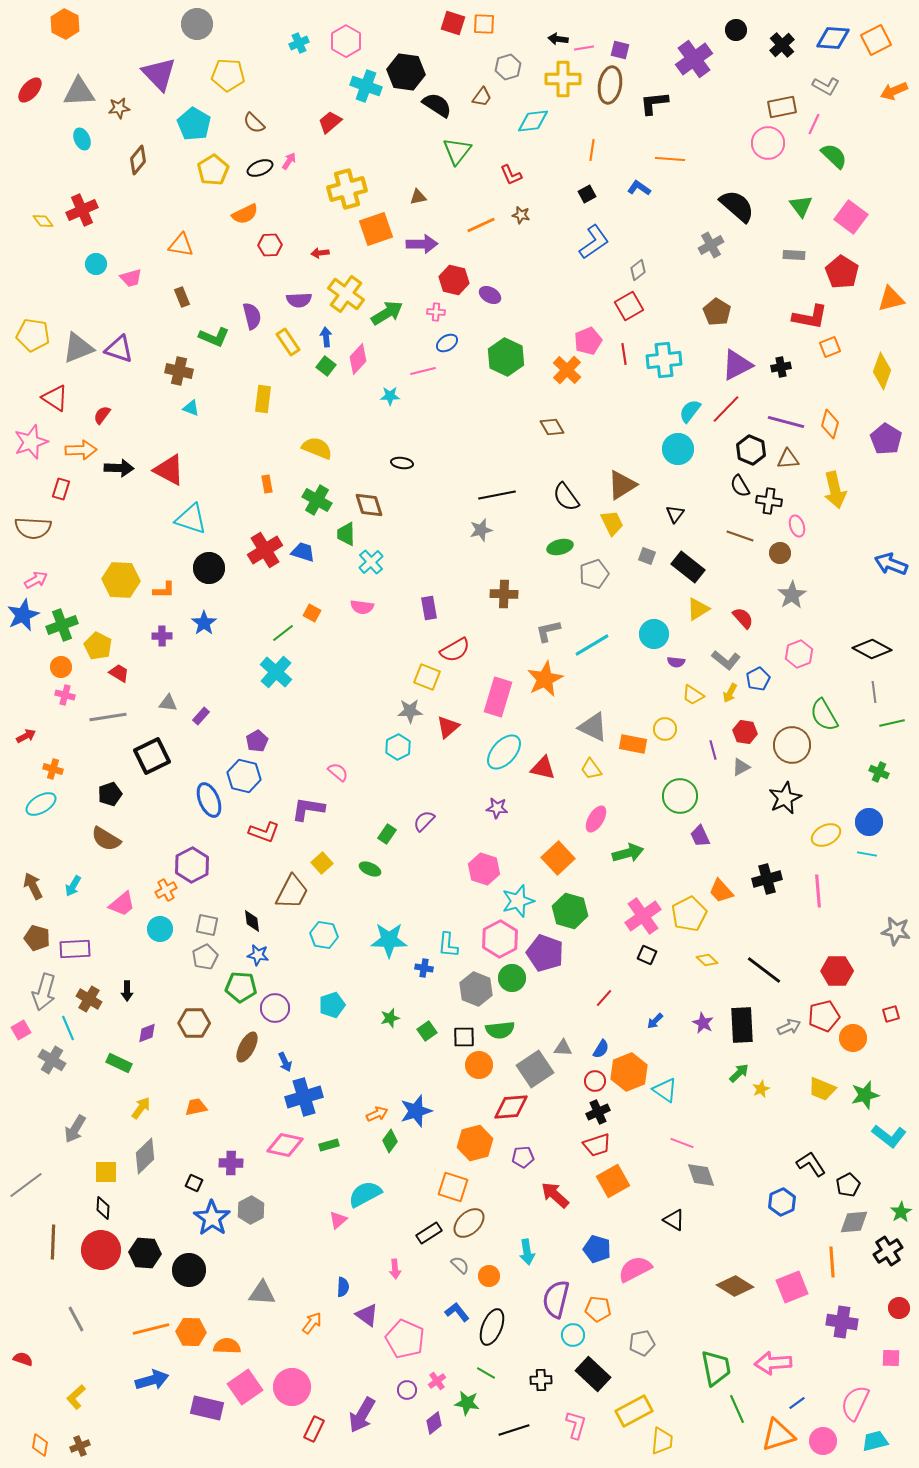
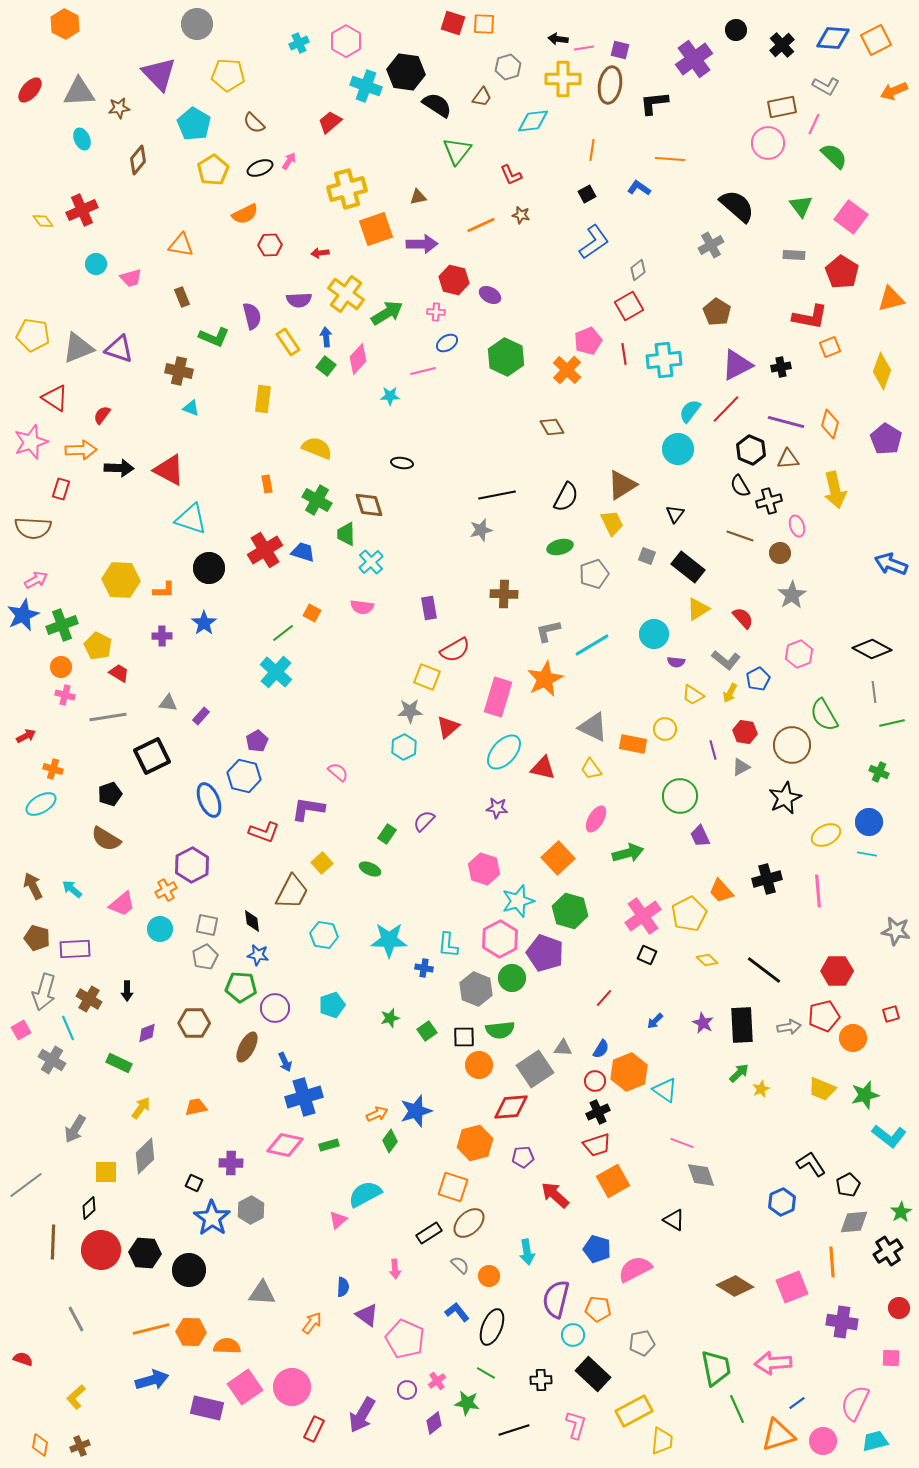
black semicircle at (566, 497): rotated 116 degrees counterclockwise
black cross at (769, 501): rotated 25 degrees counterclockwise
cyan hexagon at (398, 747): moved 6 px right
cyan arrow at (73, 886): moved 1 px left, 3 px down; rotated 100 degrees clockwise
gray arrow at (789, 1027): rotated 15 degrees clockwise
black diamond at (103, 1208): moved 14 px left; rotated 45 degrees clockwise
